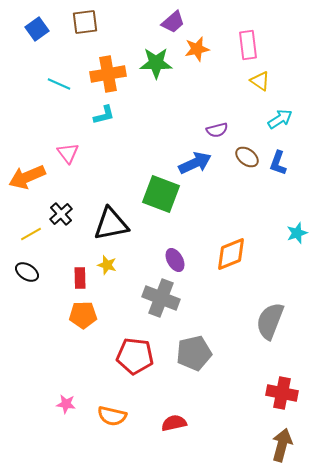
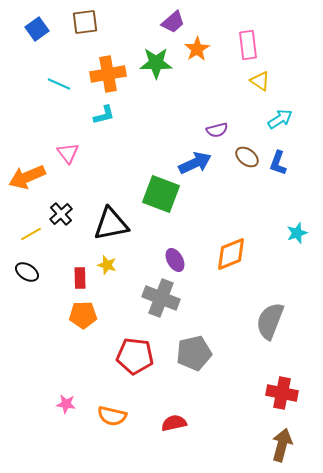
orange star: rotated 20 degrees counterclockwise
